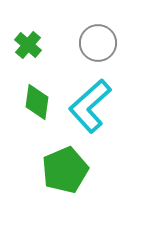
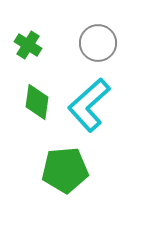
green cross: rotated 8 degrees counterclockwise
cyan L-shape: moved 1 px left, 1 px up
green pentagon: rotated 18 degrees clockwise
